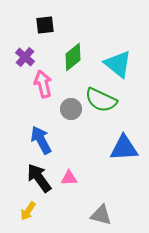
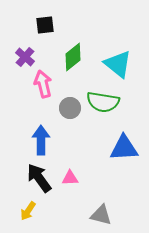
green semicircle: moved 2 px right, 2 px down; rotated 16 degrees counterclockwise
gray circle: moved 1 px left, 1 px up
blue arrow: rotated 28 degrees clockwise
pink triangle: moved 1 px right
